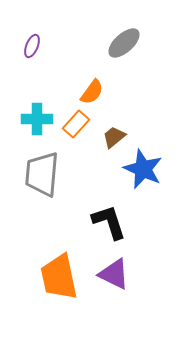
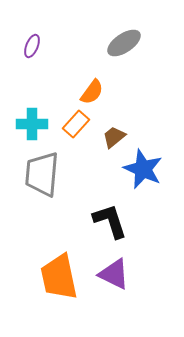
gray ellipse: rotated 8 degrees clockwise
cyan cross: moved 5 px left, 5 px down
black L-shape: moved 1 px right, 1 px up
